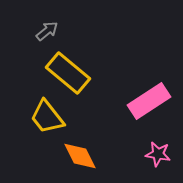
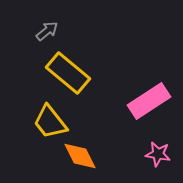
yellow trapezoid: moved 3 px right, 5 px down
